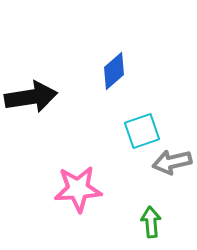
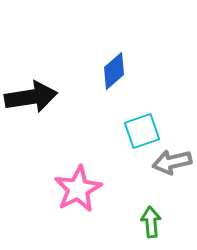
pink star: rotated 24 degrees counterclockwise
